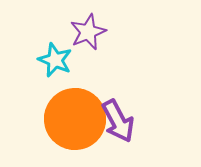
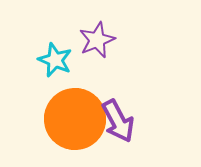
purple star: moved 9 px right, 8 px down
